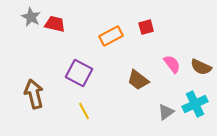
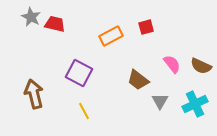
brown semicircle: moved 1 px up
gray triangle: moved 6 px left, 11 px up; rotated 24 degrees counterclockwise
